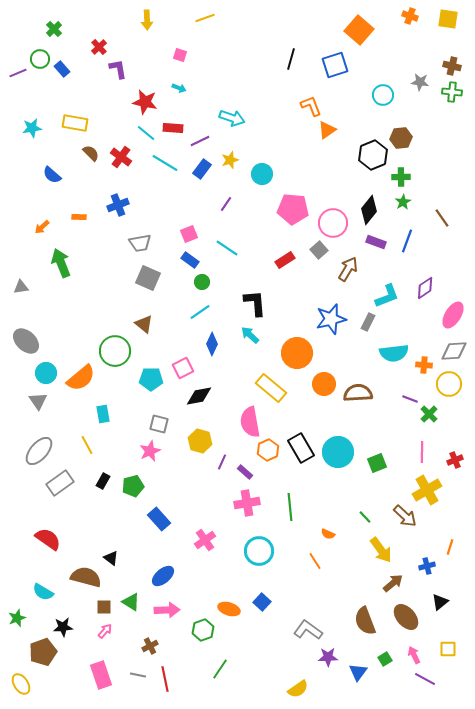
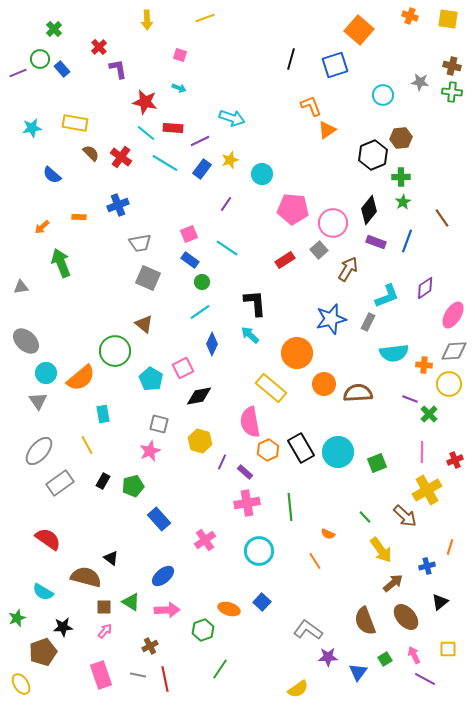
cyan pentagon at (151, 379): rotated 30 degrees clockwise
